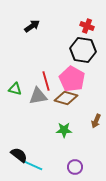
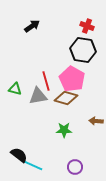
brown arrow: rotated 72 degrees clockwise
